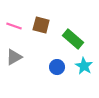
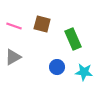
brown square: moved 1 px right, 1 px up
green rectangle: rotated 25 degrees clockwise
gray triangle: moved 1 px left
cyan star: moved 6 px down; rotated 24 degrees counterclockwise
